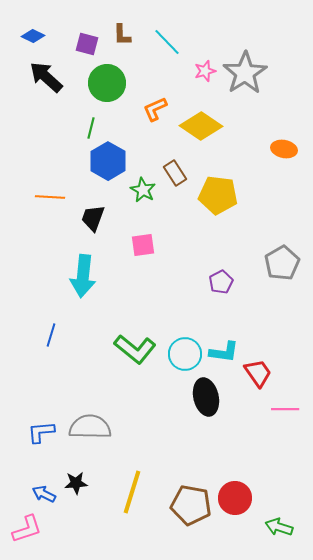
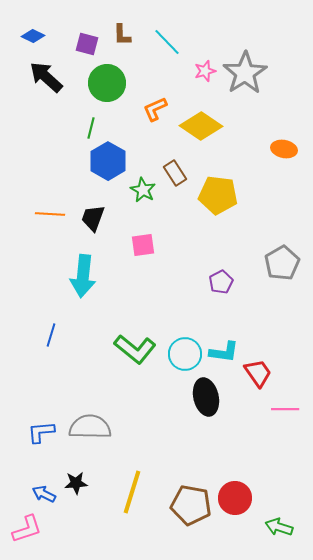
orange line: moved 17 px down
